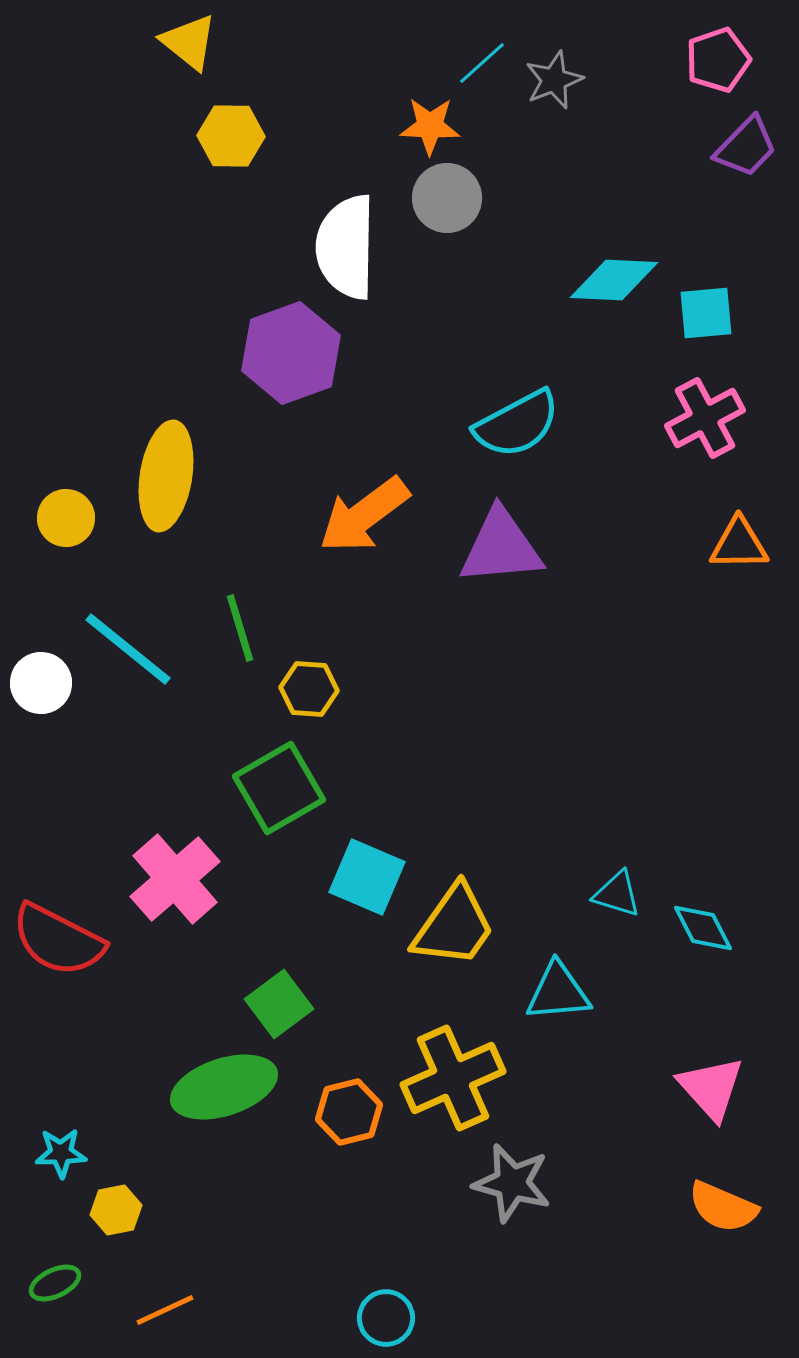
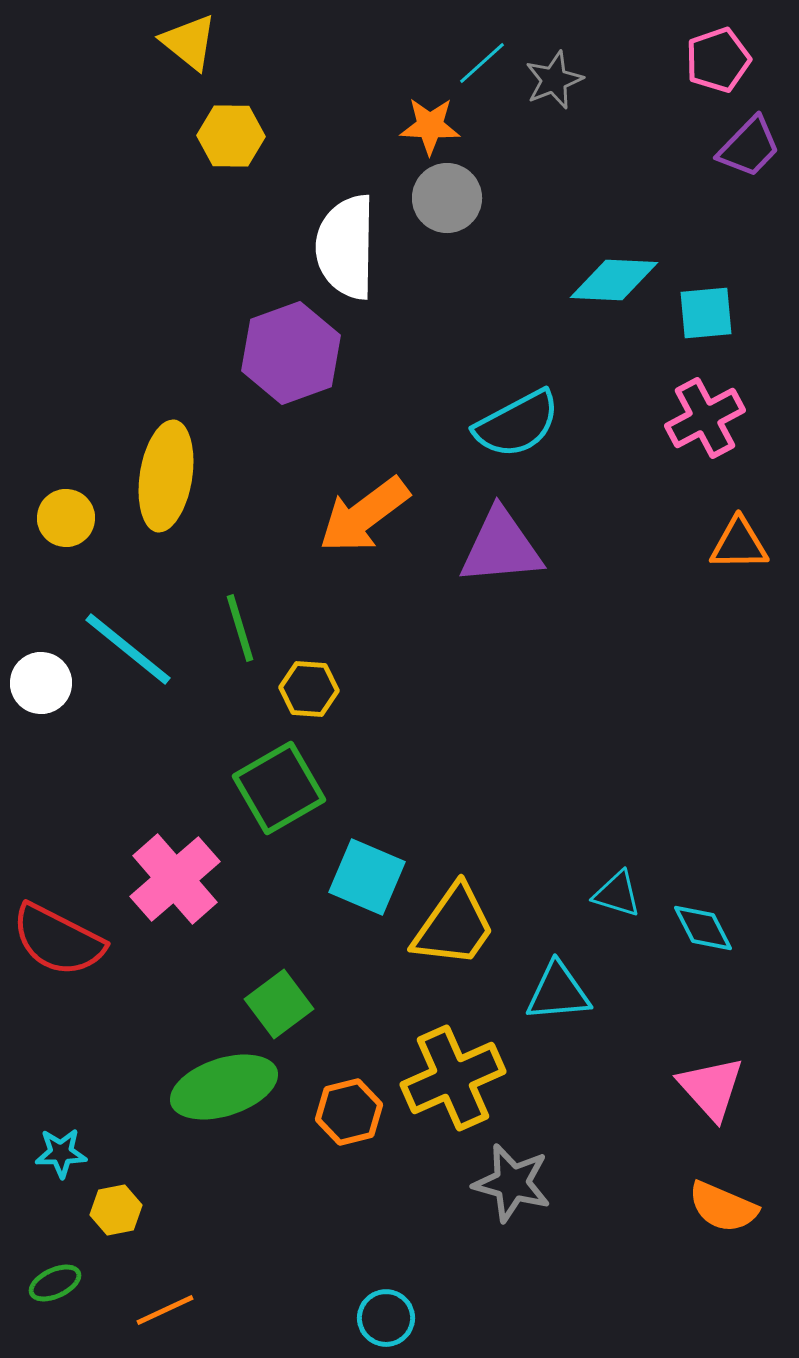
purple trapezoid at (746, 147): moved 3 px right
